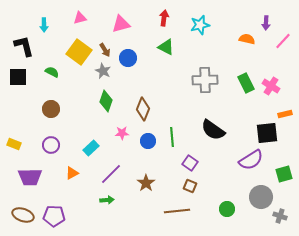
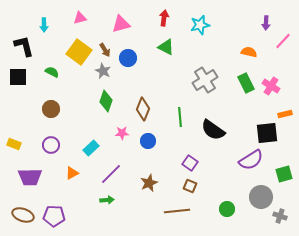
orange semicircle at (247, 39): moved 2 px right, 13 px down
gray cross at (205, 80): rotated 30 degrees counterclockwise
green line at (172, 137): moved 8 px right, 20 px up
brown star at (146, 183): moved 3 px right; rotated 12 degrees clockwise
